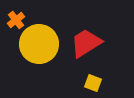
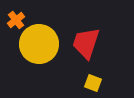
red trapezoid: rotated 40 degrees counterclockwise
